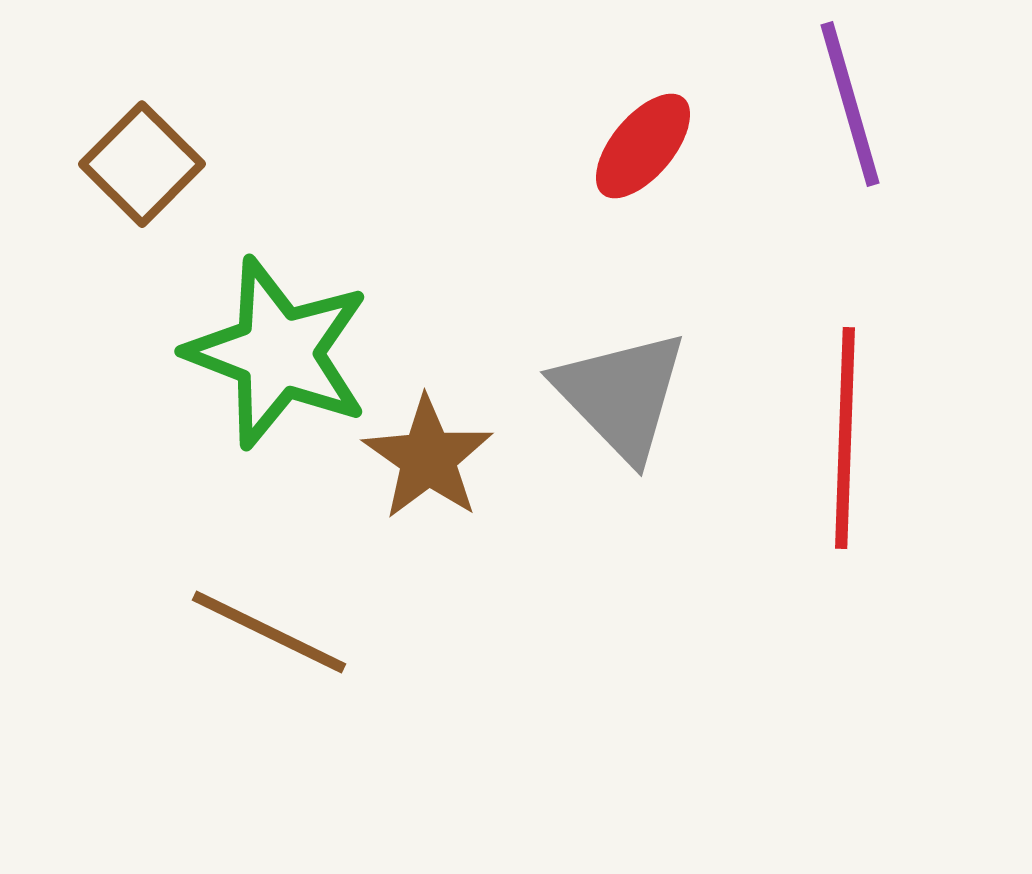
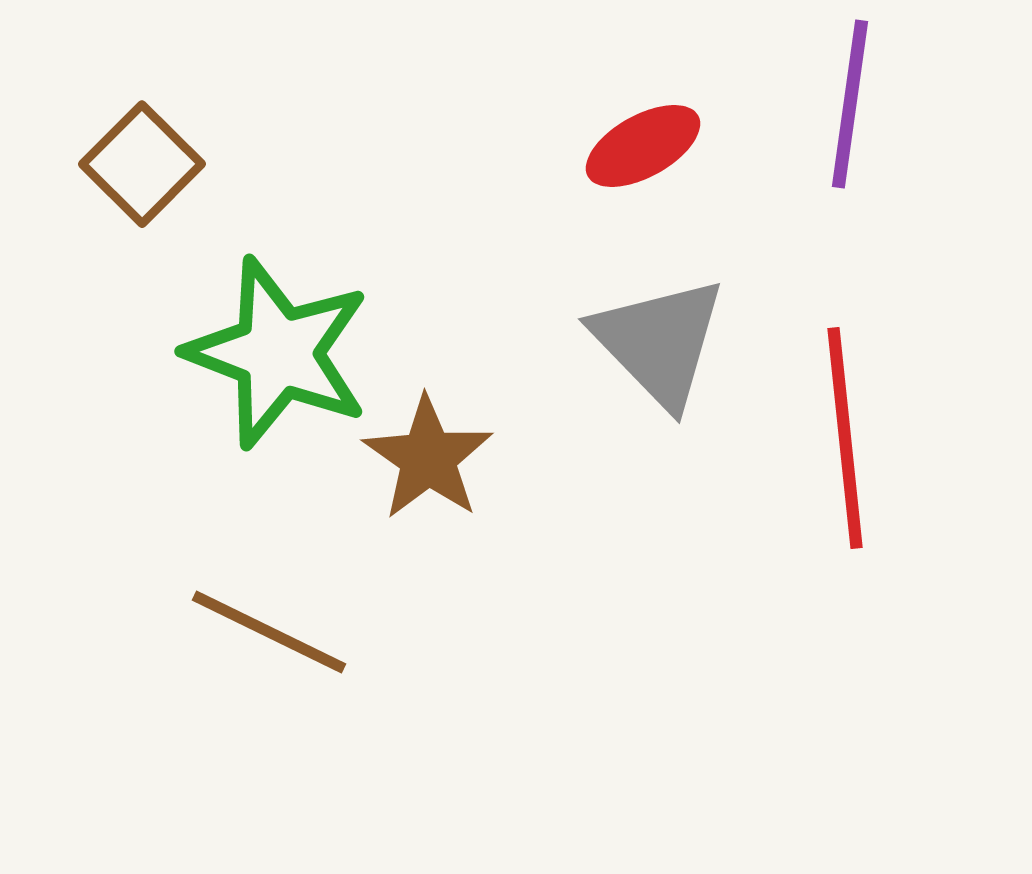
purple line: rotated 24 degrees clockwise
red ellipse: rotated 21 degrees clockwise
gray triangle: moved 38 px right, 53 px up
red line: rotated 8 degrees counterclockwise
